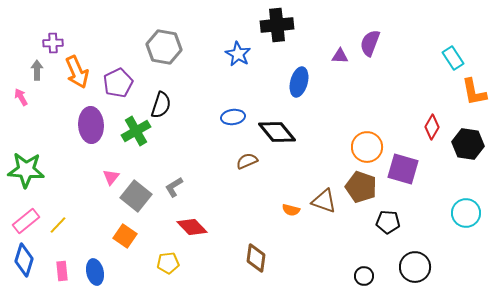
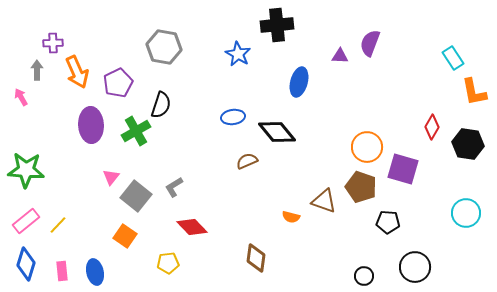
orange semicircle at (291, 210): moved 7 px down
blue diamond at (24, 260): moved 2 px right, 4 px down
